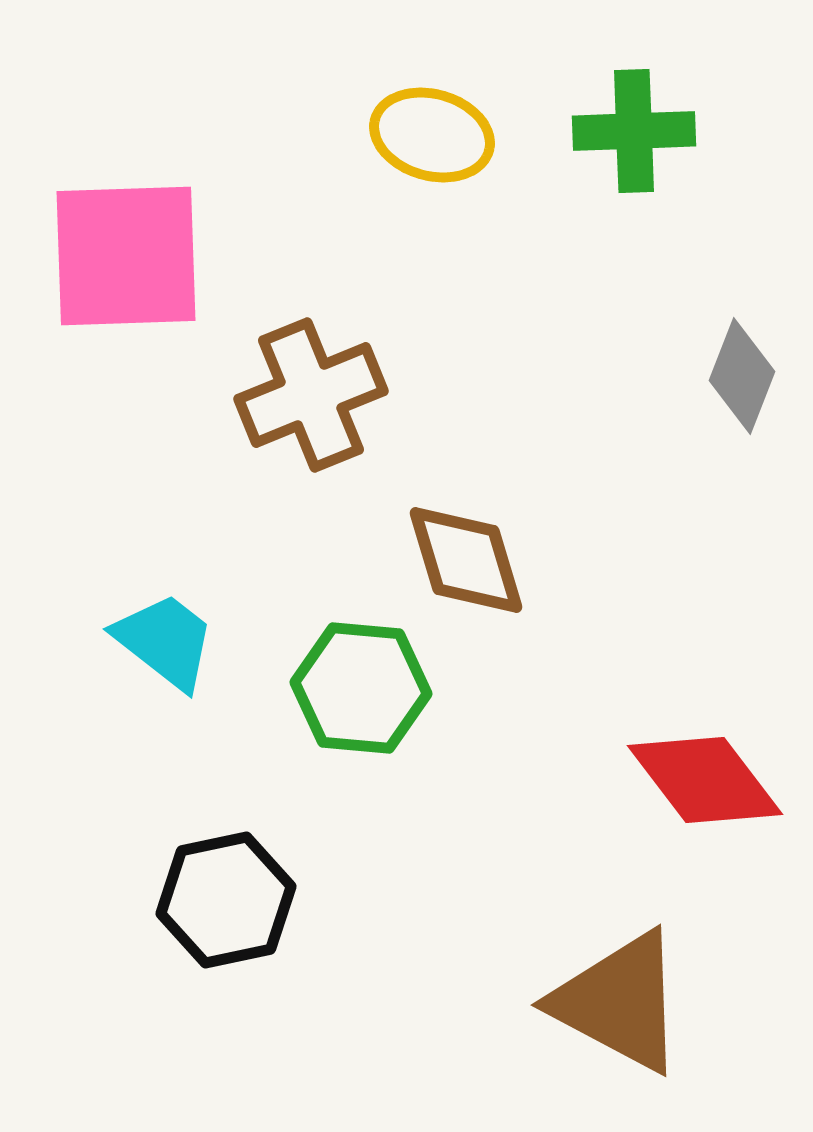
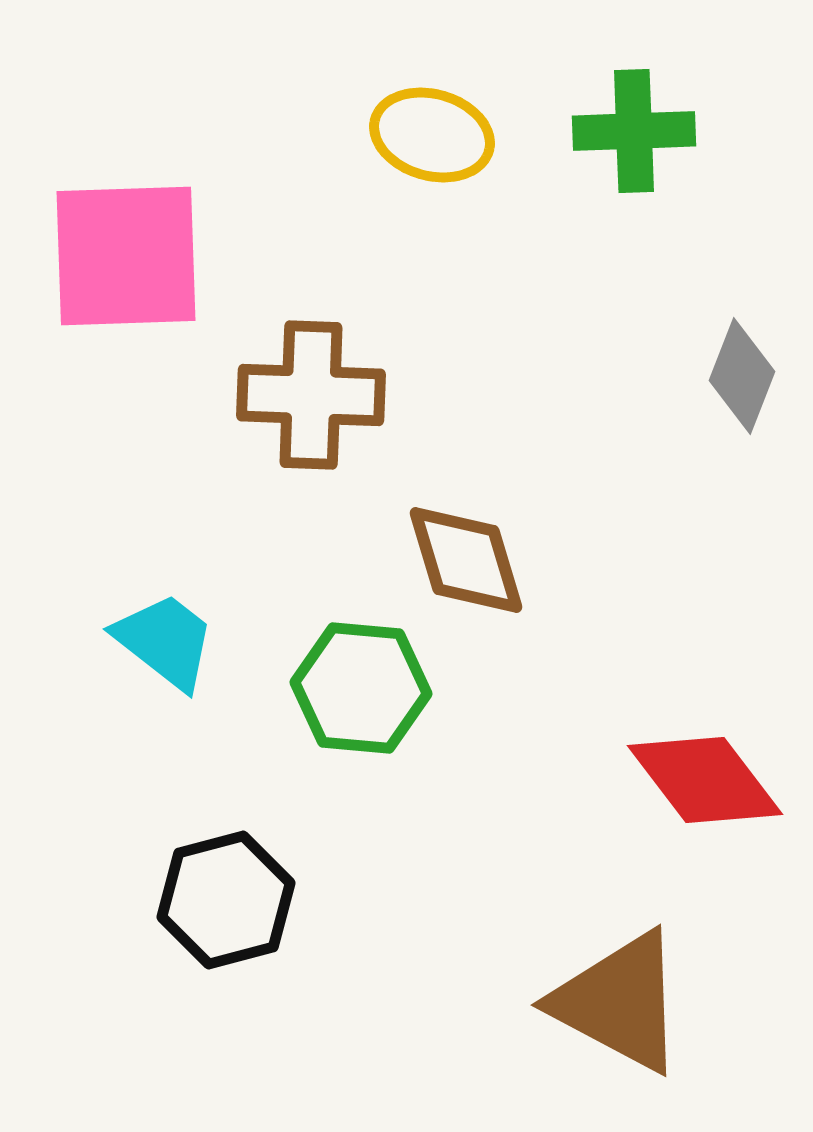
brown cross: rotated 24 degrees clockwise
black hexagon: rotated 3 degrees counterclockwise
